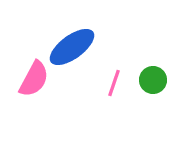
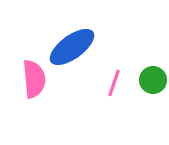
pink semicircle: rotated 33 degrees counterclockwise
